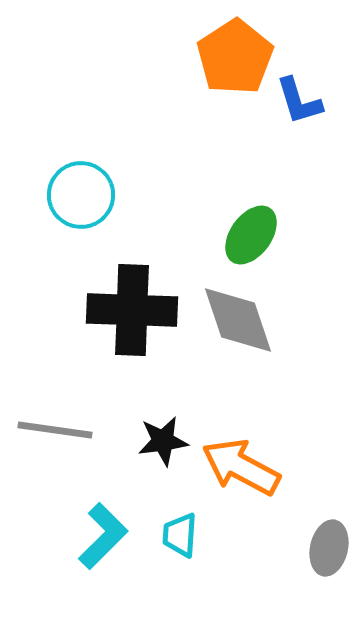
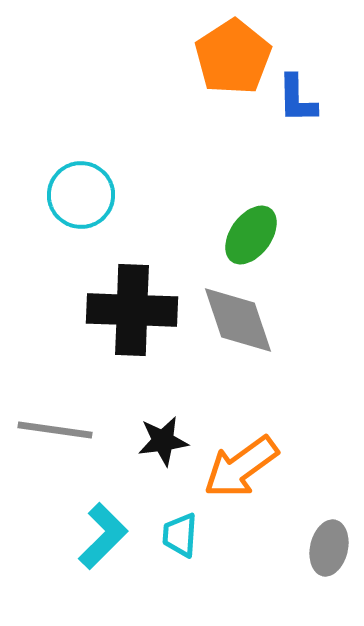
orange pentagon: moved 2 px left
blue L-shape: moved 2 px left, 2 px up; rotated 16 degrees clockwise
orange arrow: rotated 64 degrees counterclockwise
